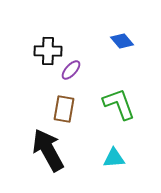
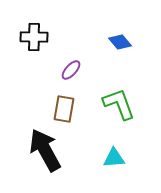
blue diamond: moved 2 px left, 1 px down
black cross: moved 14 px left, 14 px up
black arrow: moved 3 px left
